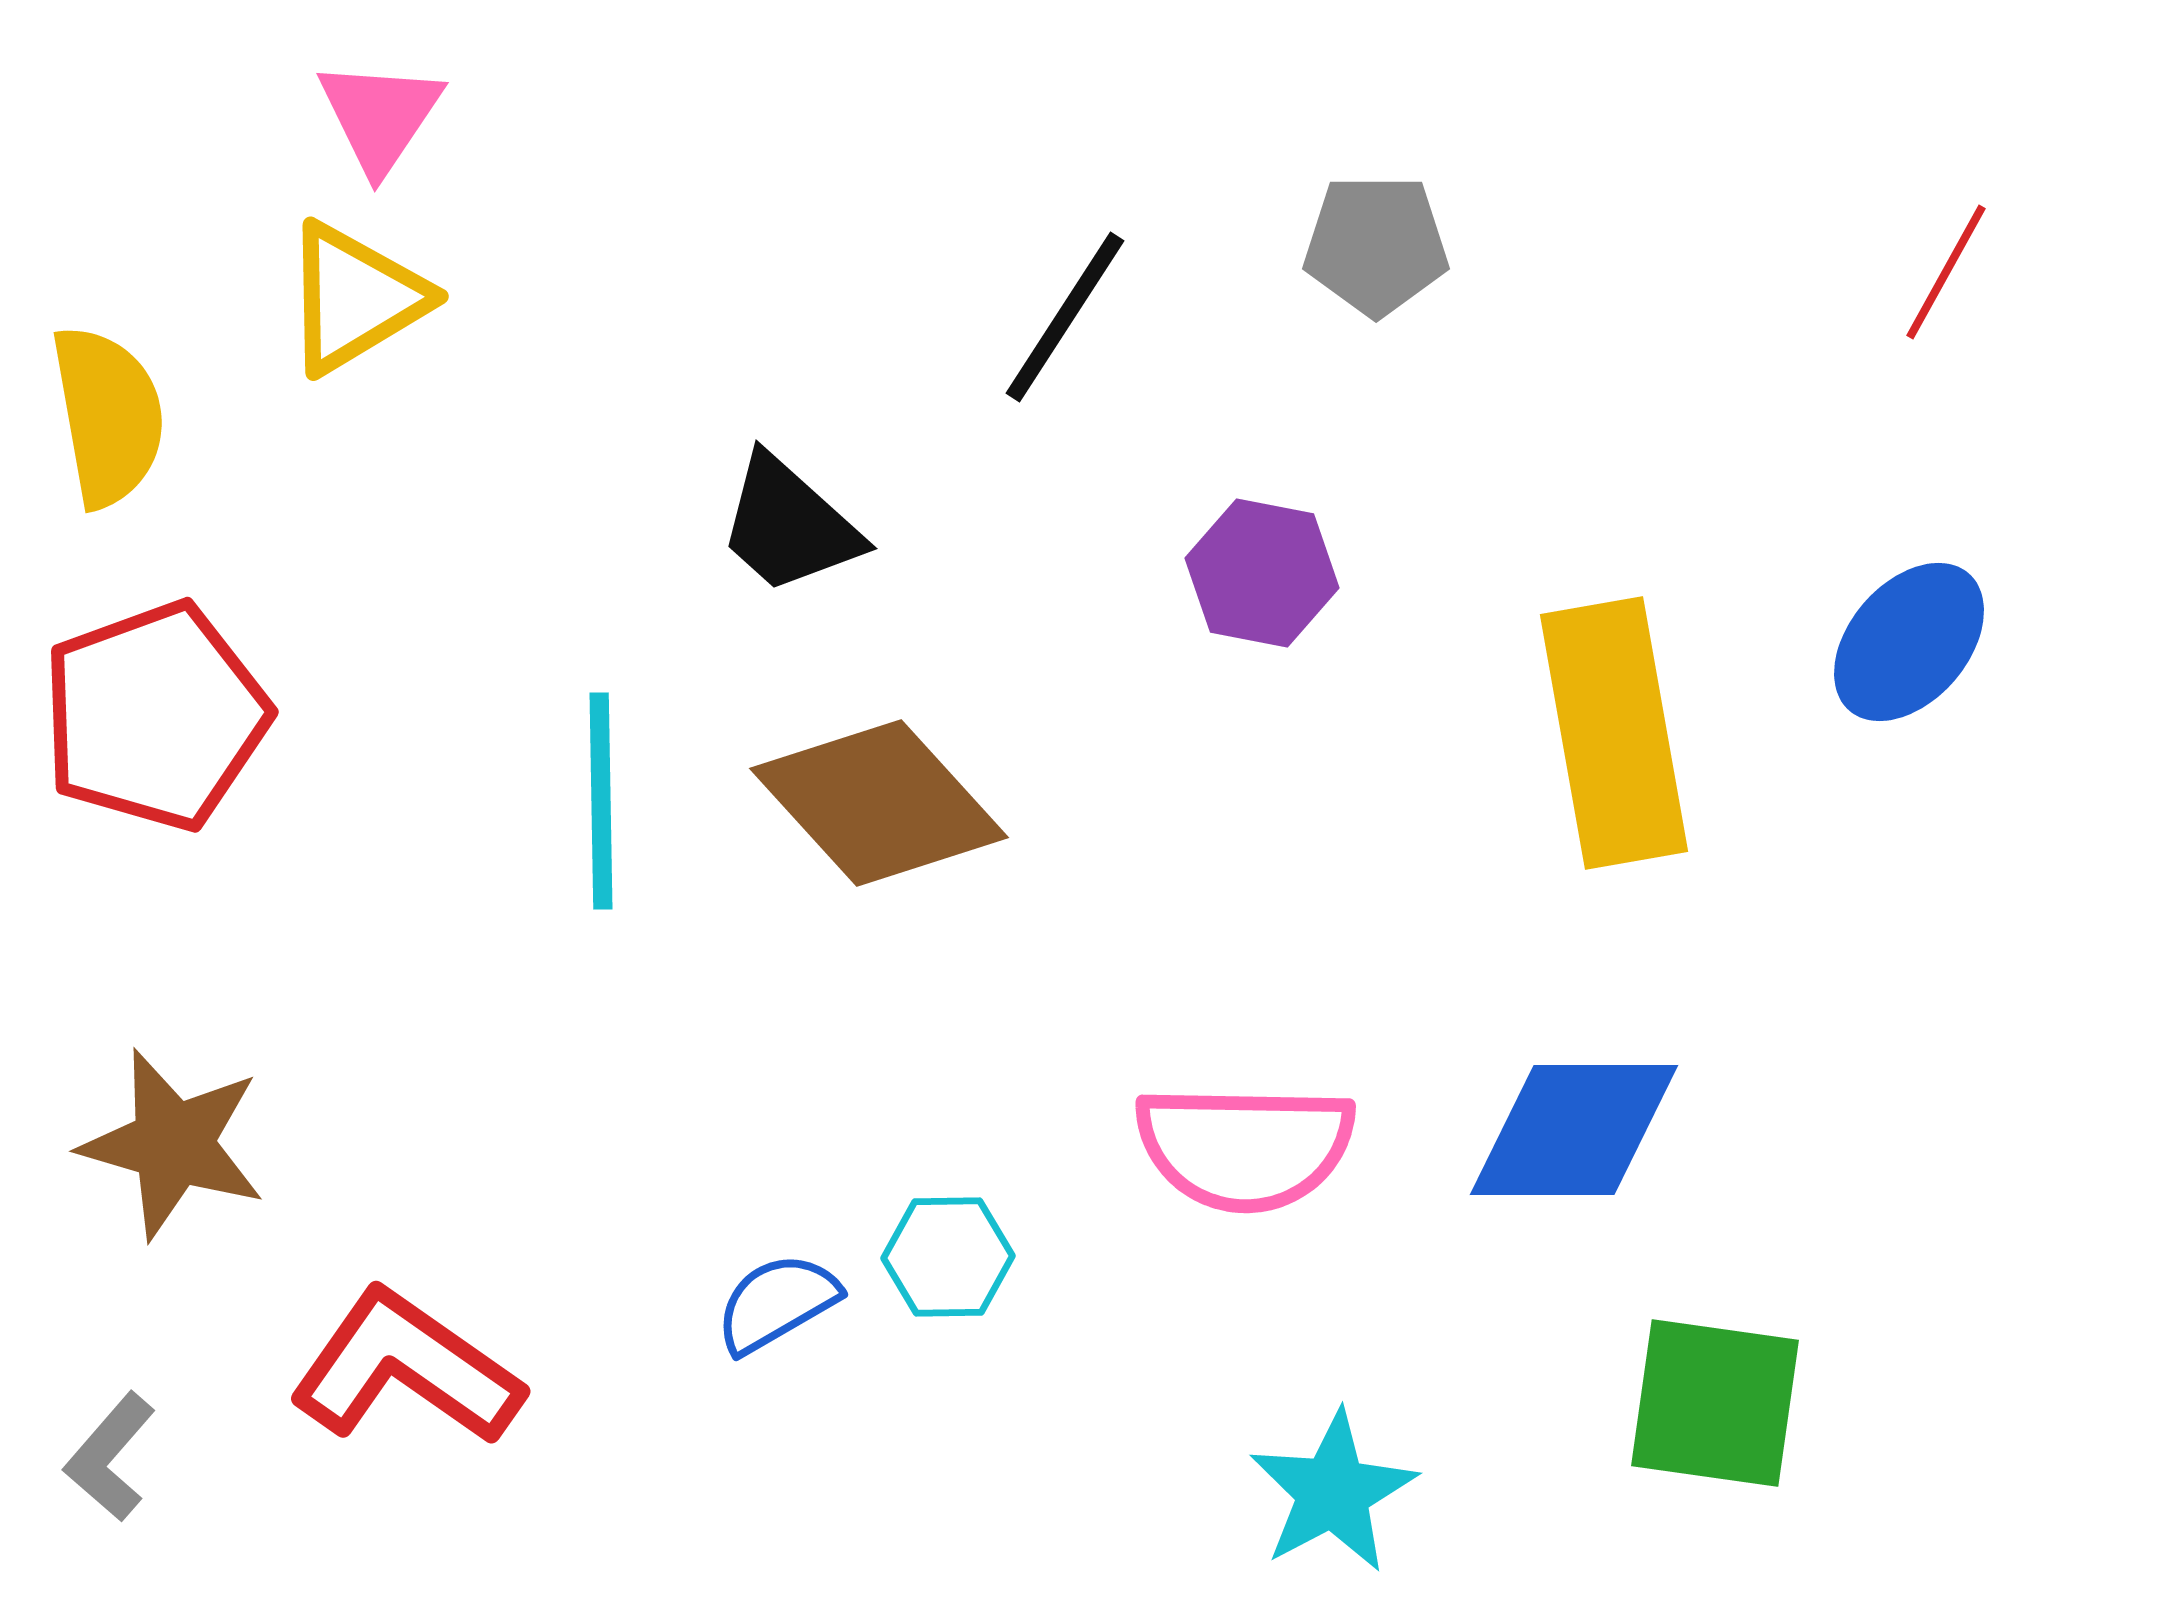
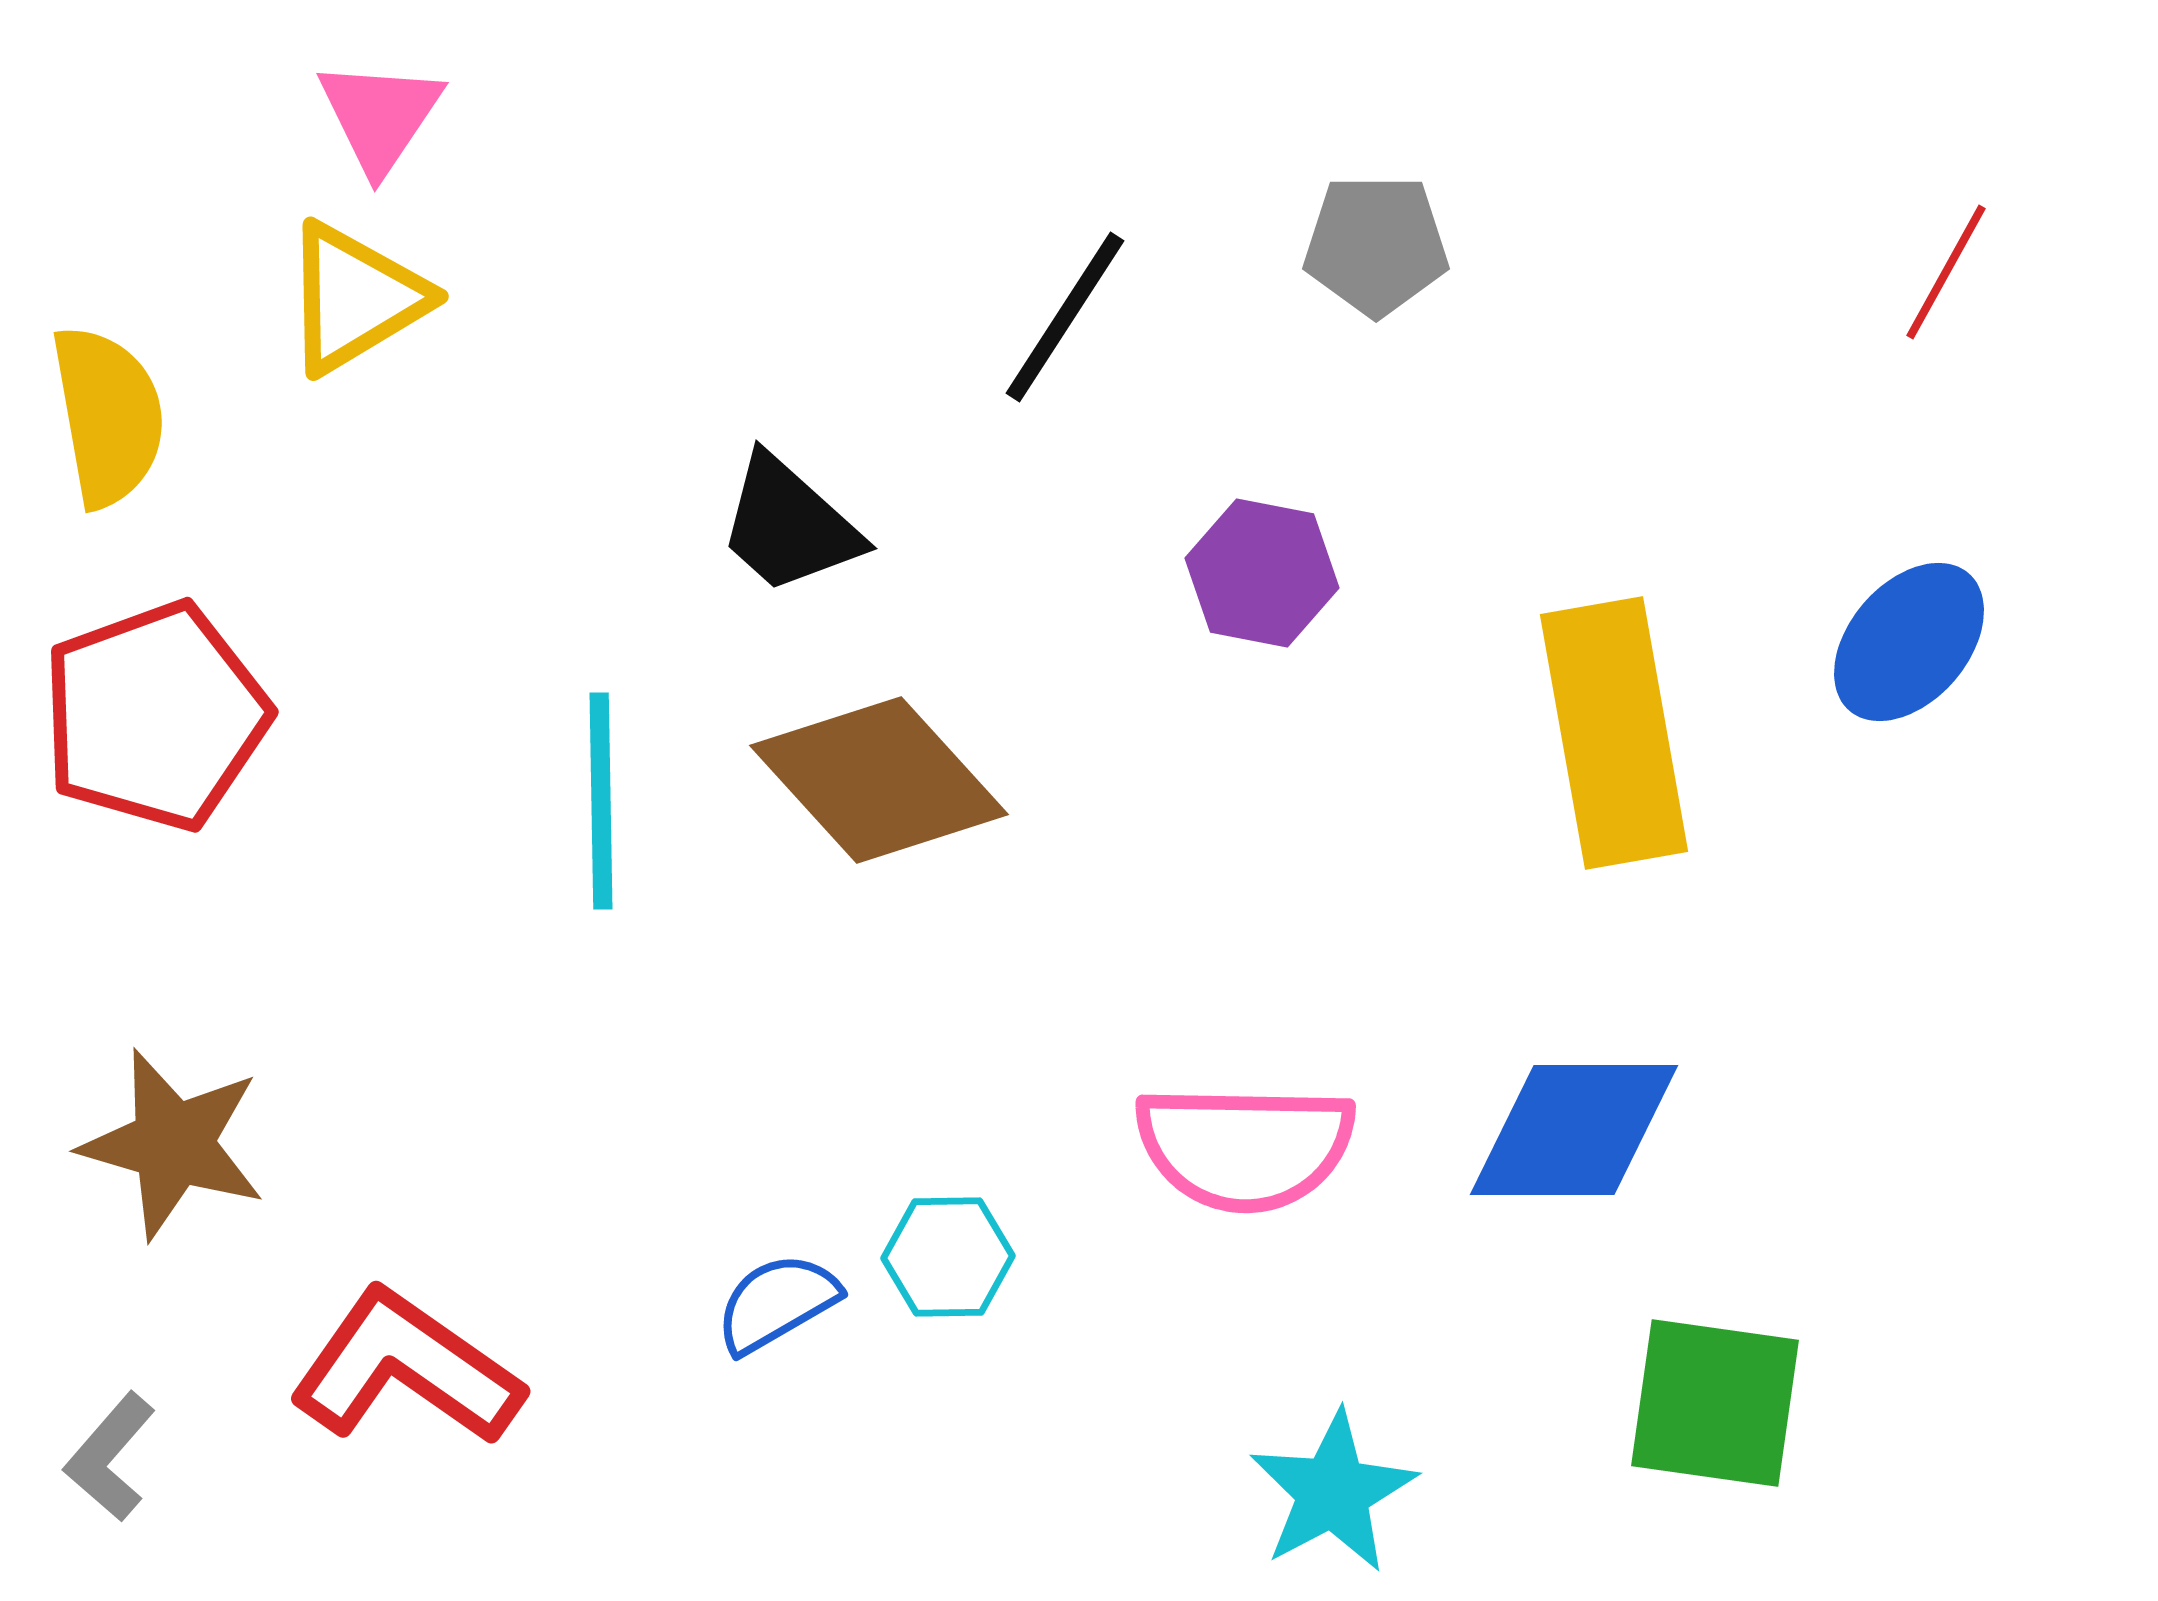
brown diamond: moved 23 px up
